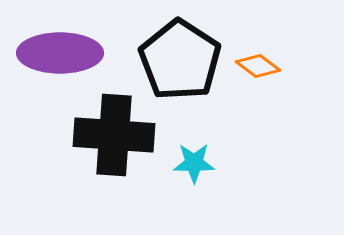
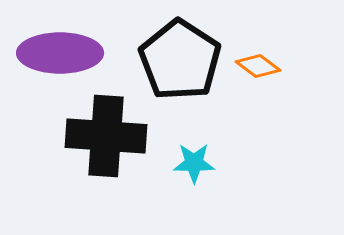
black cross: moved 8 px left, 1 px down
